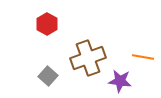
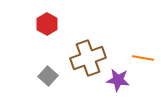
orange line: moved 1 px down
purple star: moved 2 px left, 1 px up
